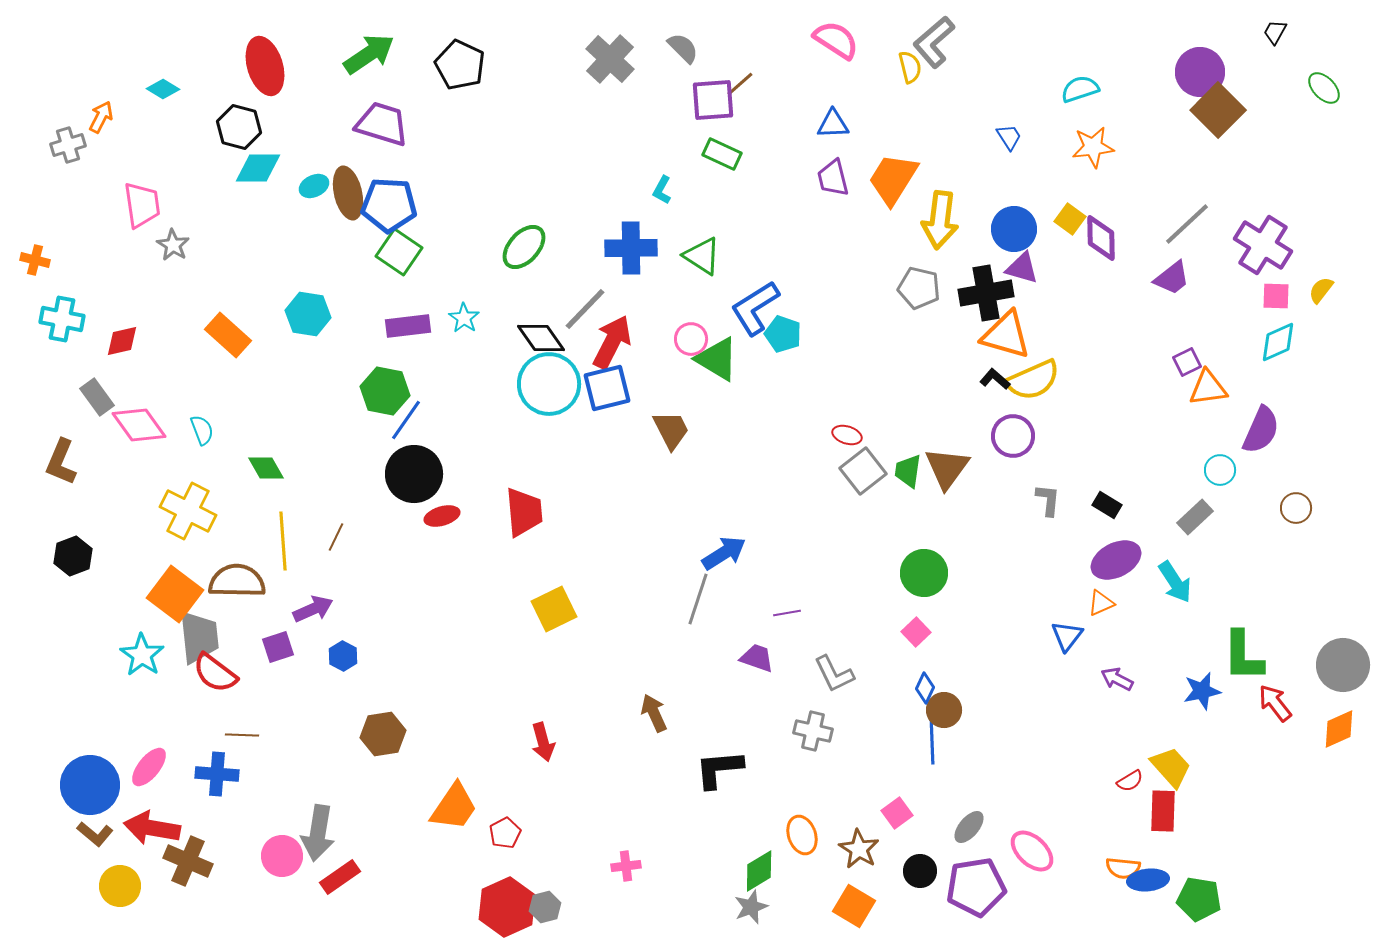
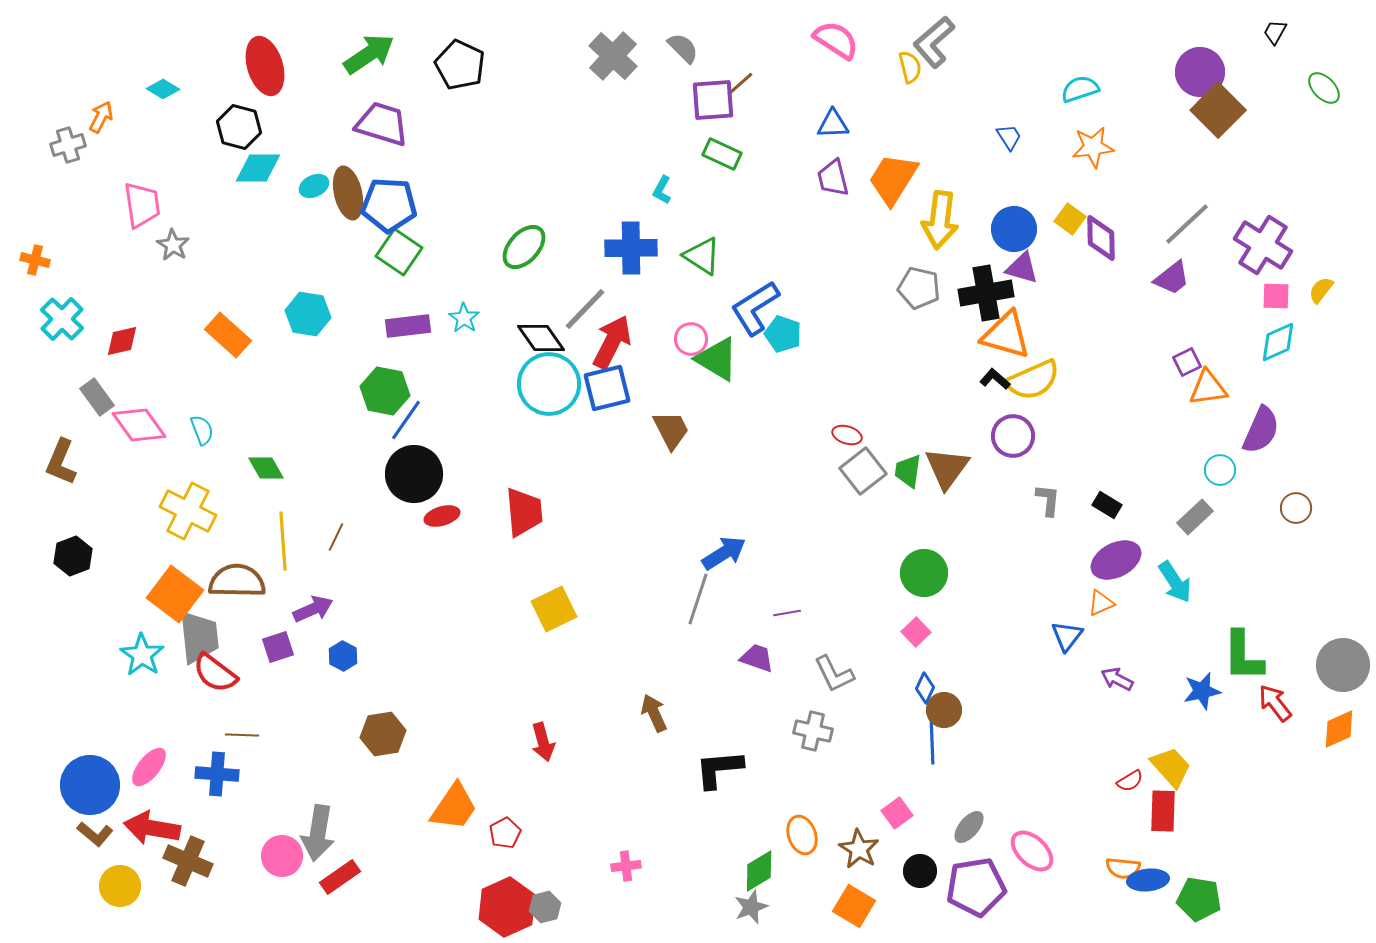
gray cross at (610, 59): moved 3 px right, 3 px up
cyan cross at (62, 319): rotated 33 degrees clockwise
